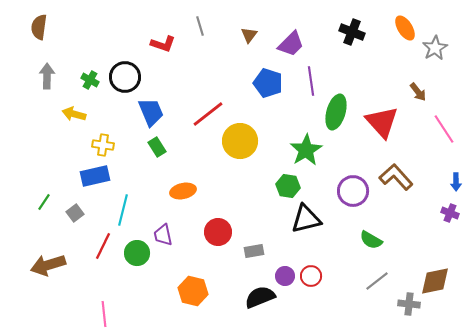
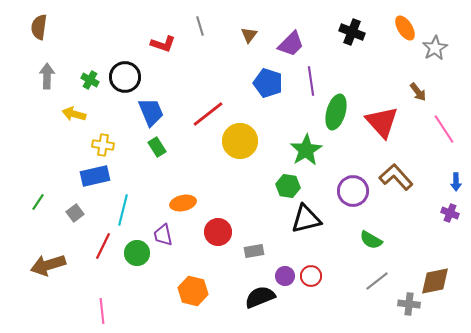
orange ellipse at (183, 191): moved 12 px down
green line at (44, 202): moved 6 px left
pink line at (104, 314): moved 2 px left, 3 px up
